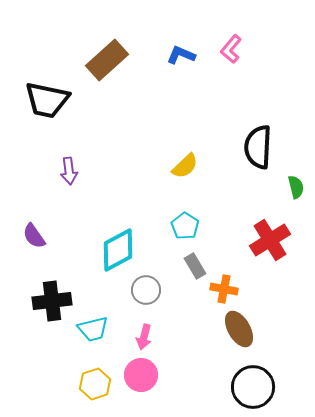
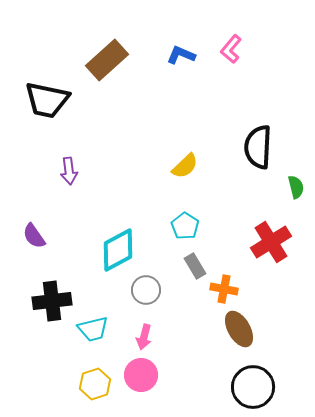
red cross: moved 1 px right, 2 px down
